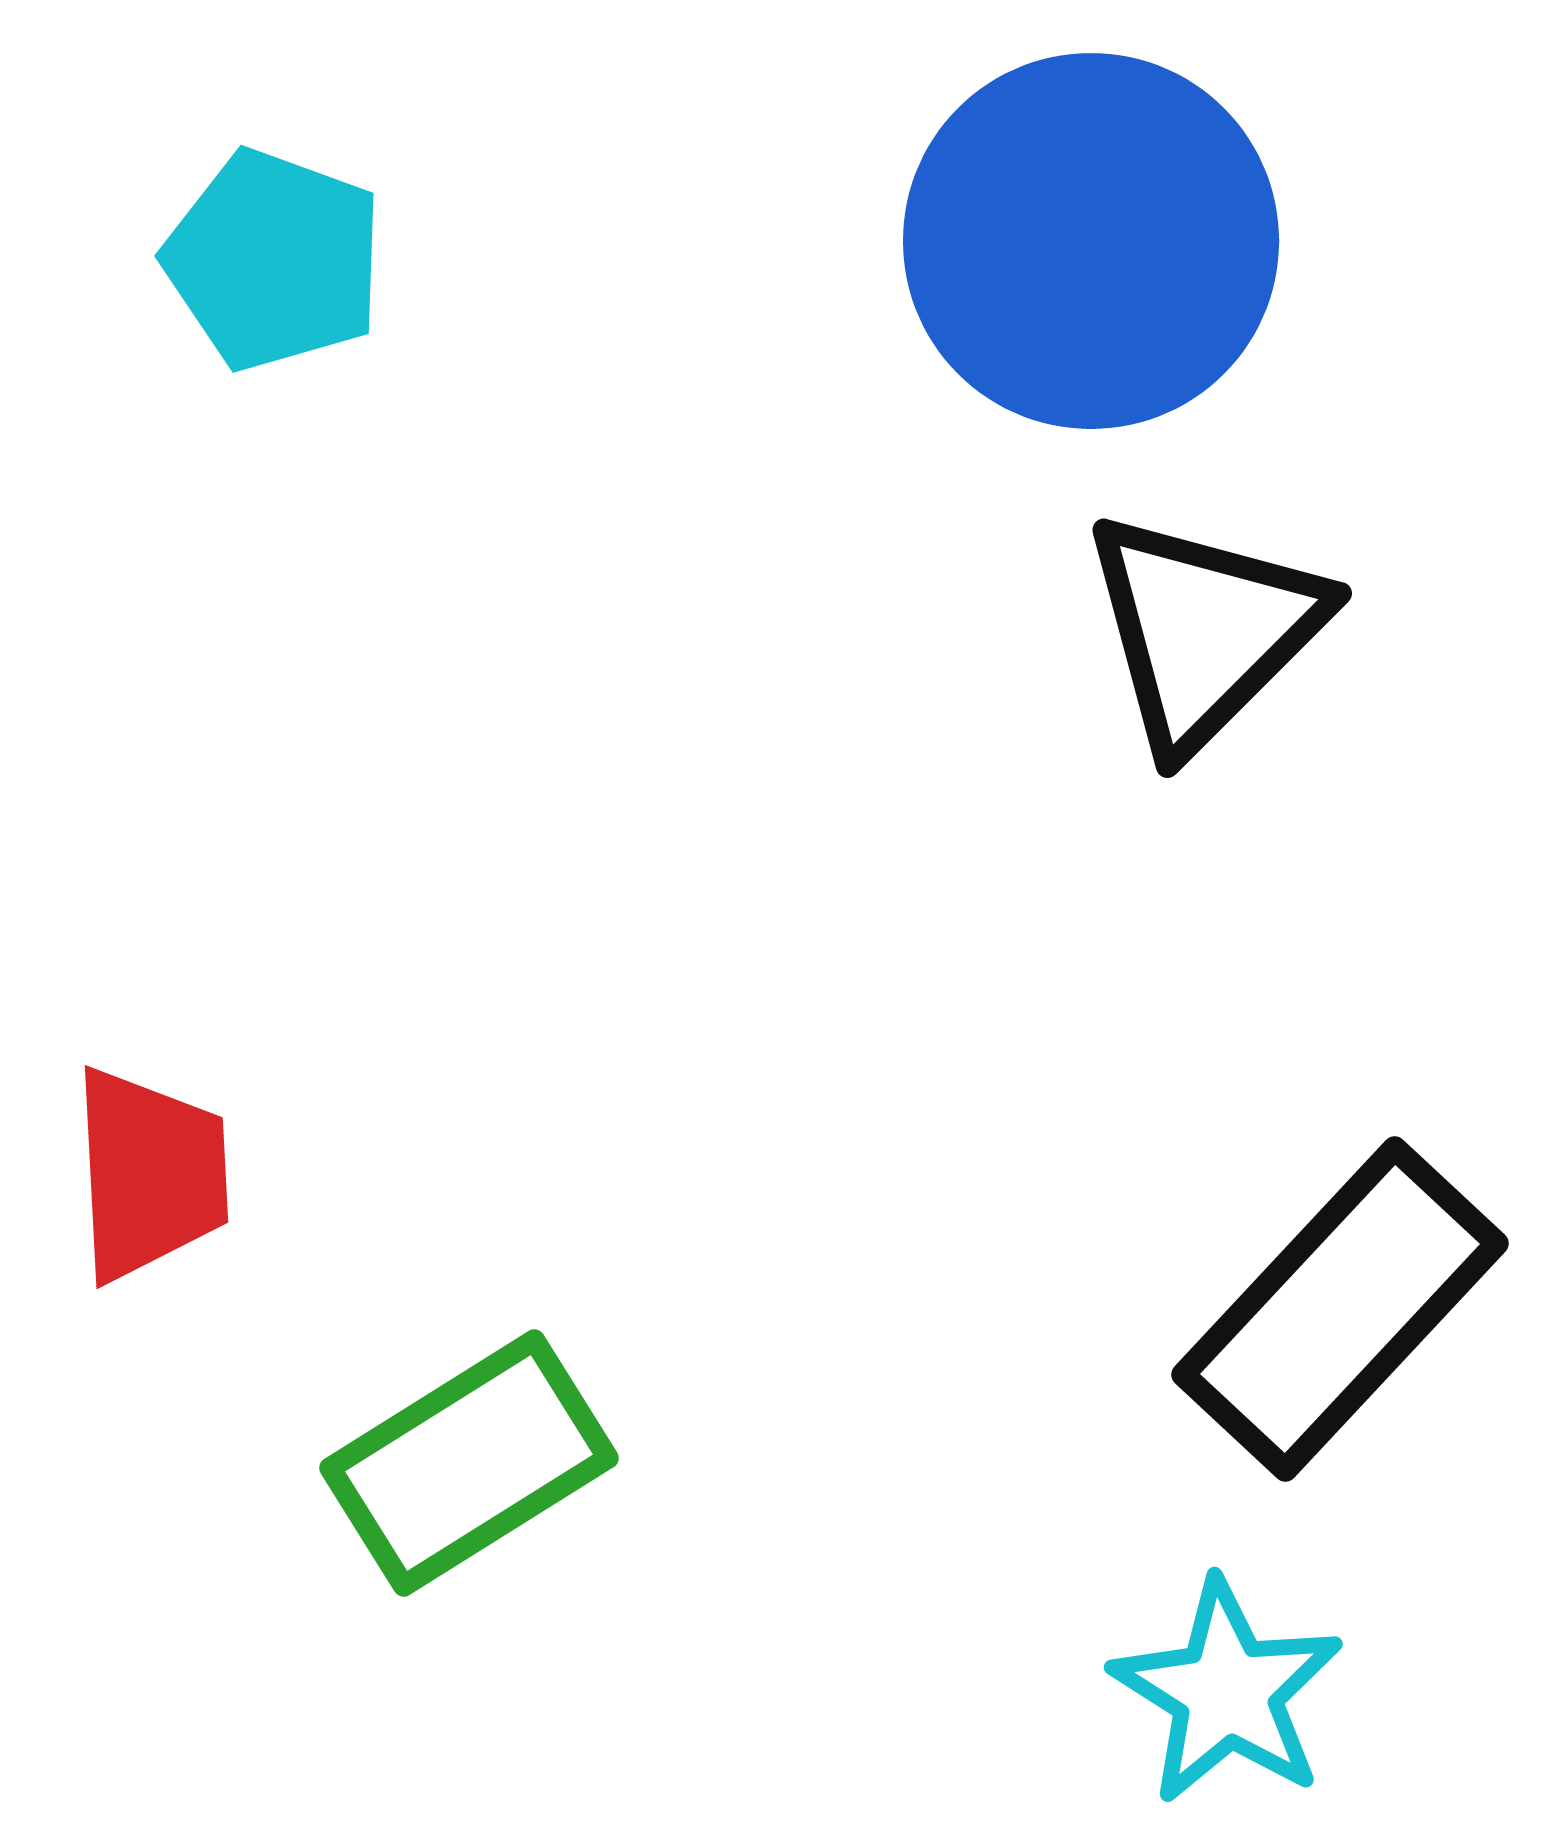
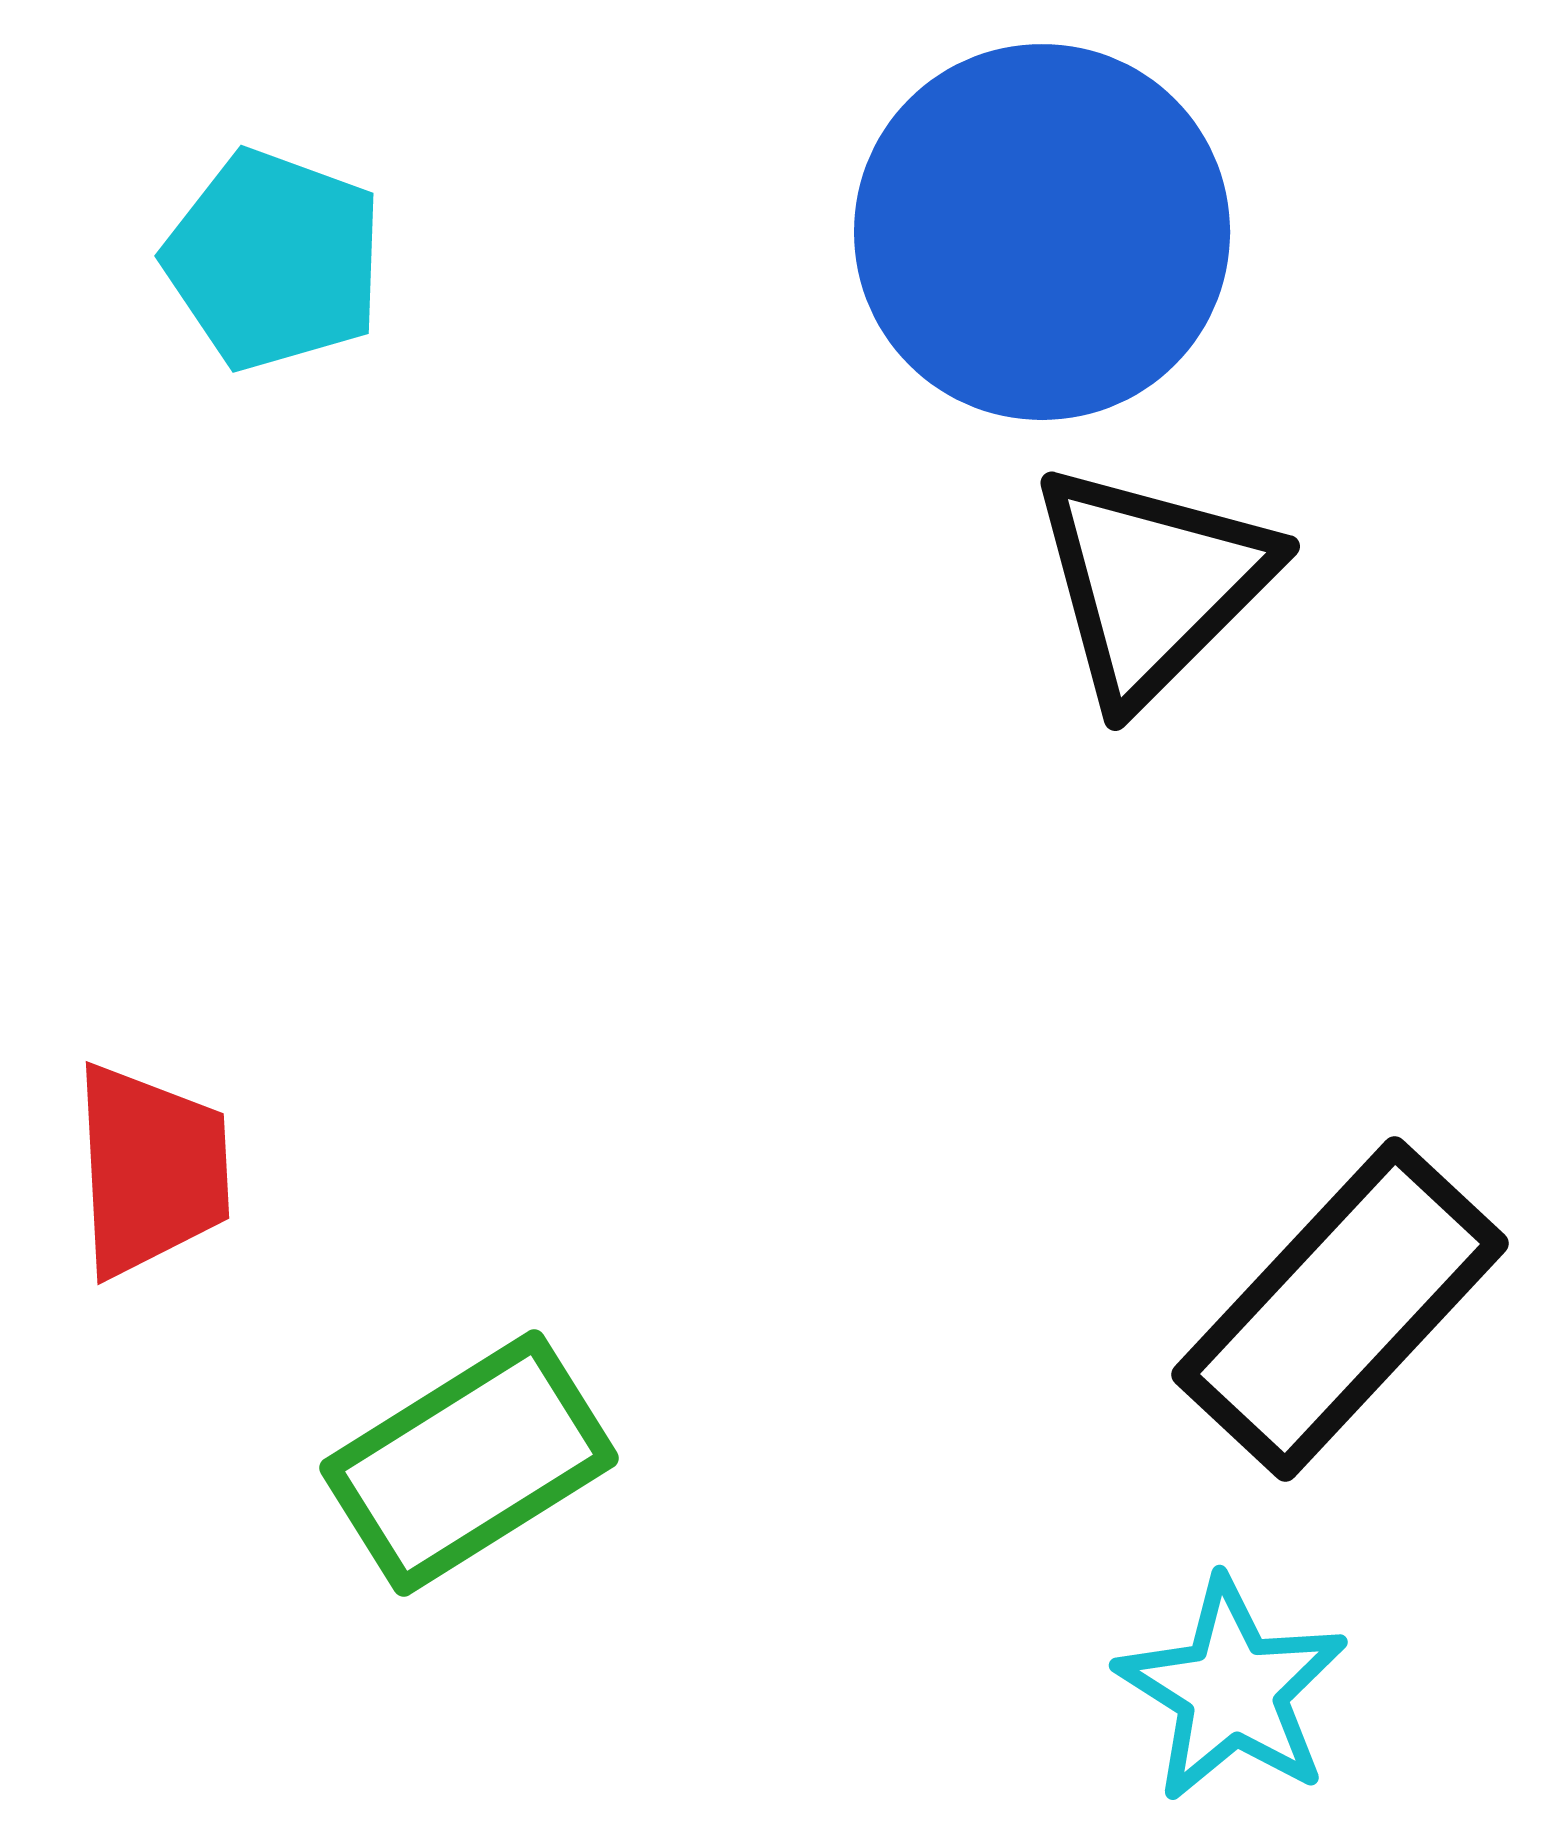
blue circle: moved 49 px left, 9 px up
black triangle: moved 52 px left, 47 px up
red trapezoid: moved 1 px right, 4 px up
cyan star: moved 5 px right, 2 px up
